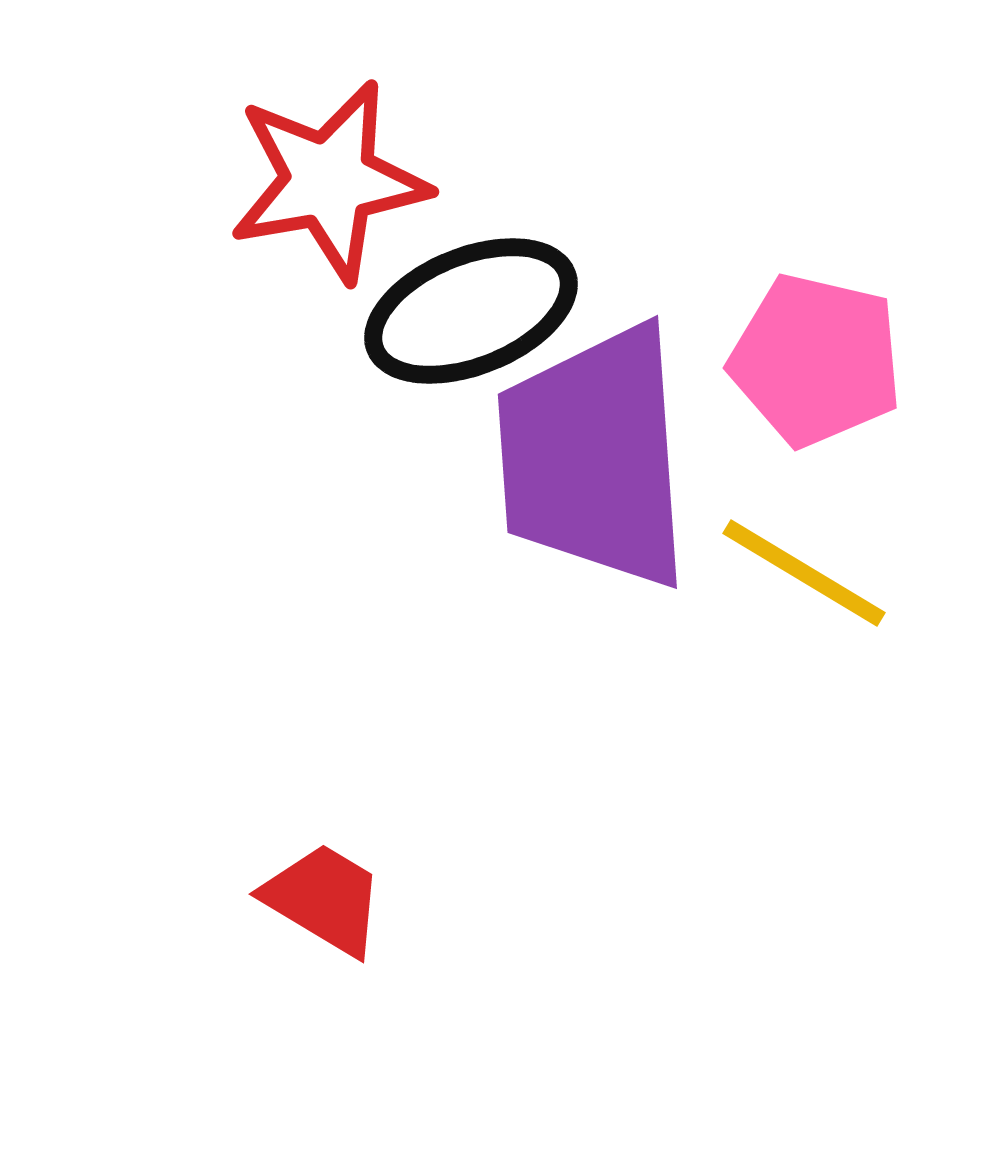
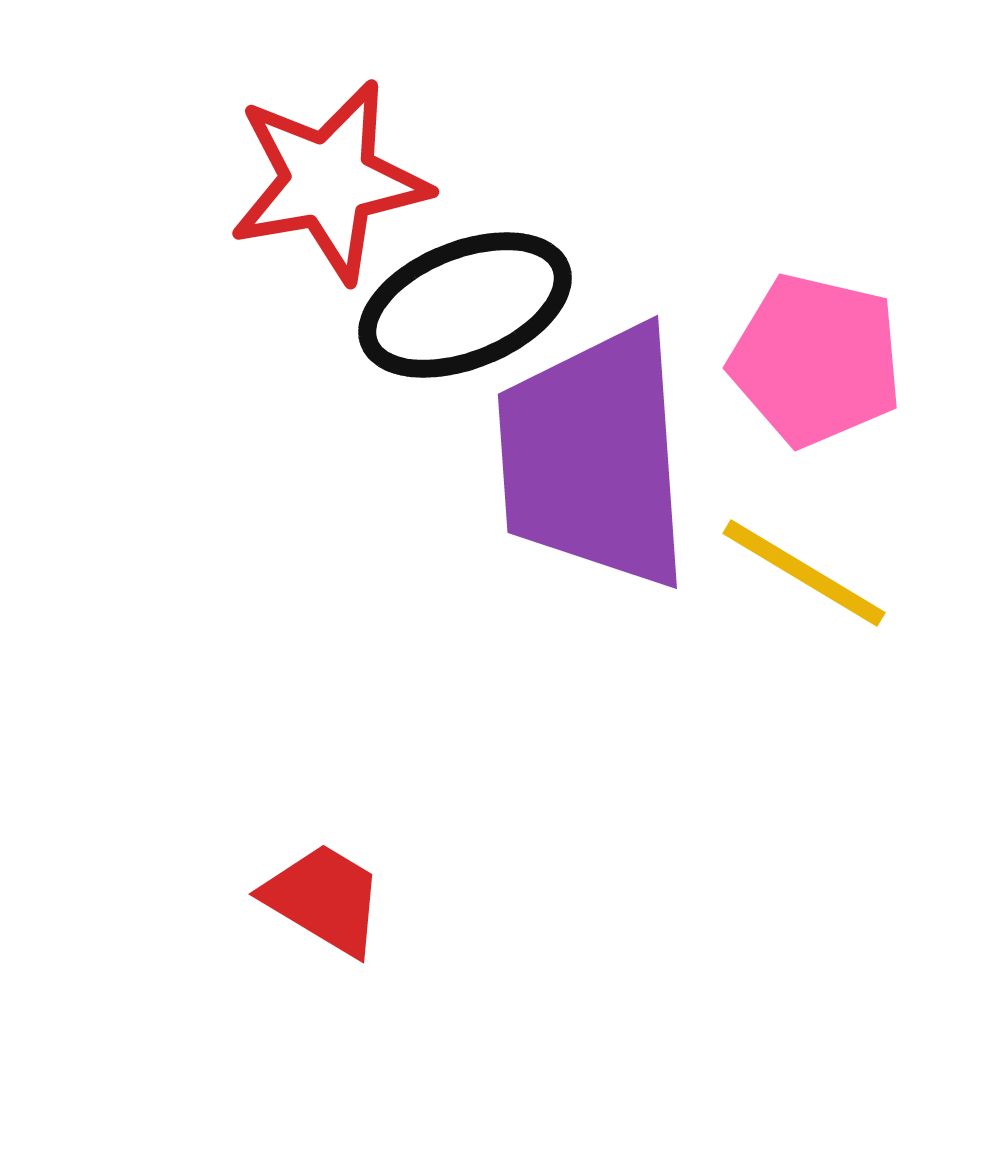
black ellipse: moved 6 px left, 6 px up
